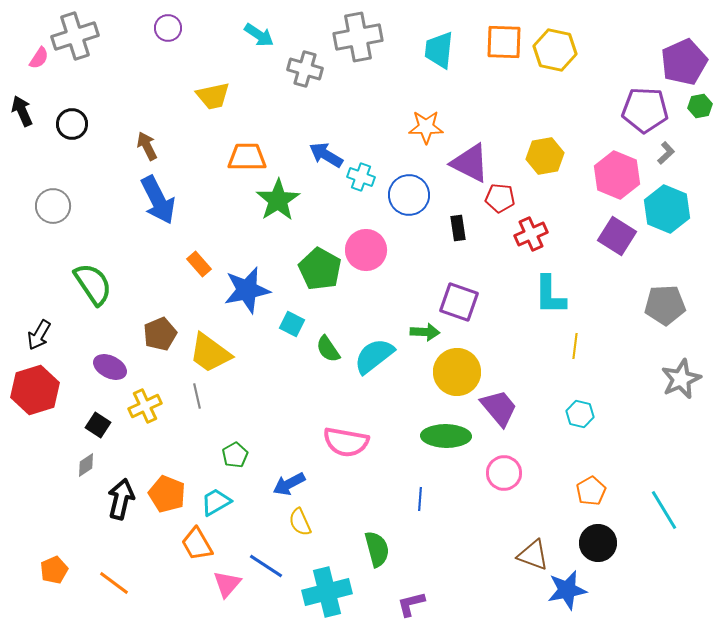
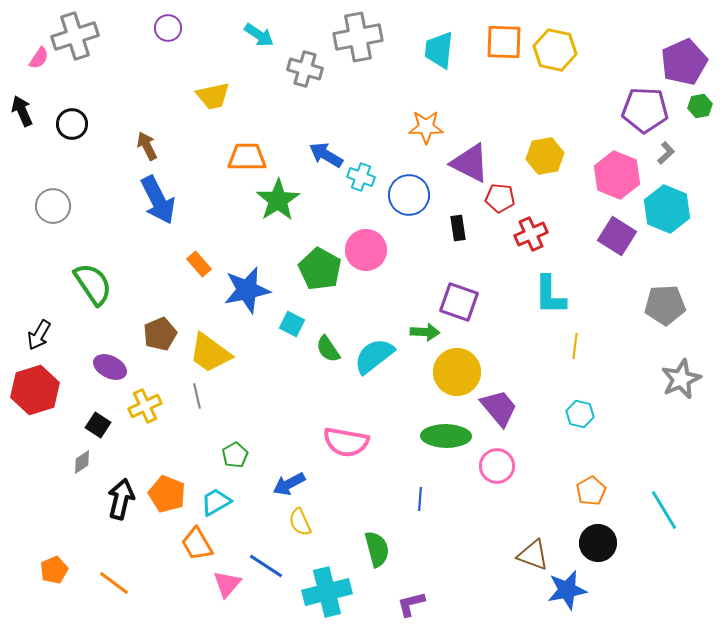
gray diamond at (86, 465): moved 4 px left, 3 px up
pink circle at (504, 473): moved 7 px left, 7 px up
